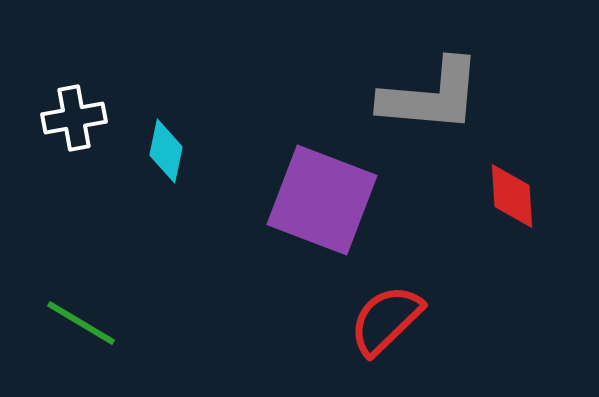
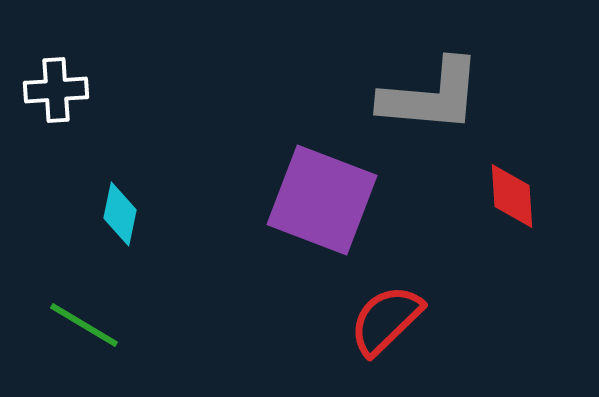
white cross: moved 18 px left, 28 px up; rotated 6 degrees clockwise
cyan diamond: moved 46 px left, 63 px down
green line: moved 3 px right, 2 px down
